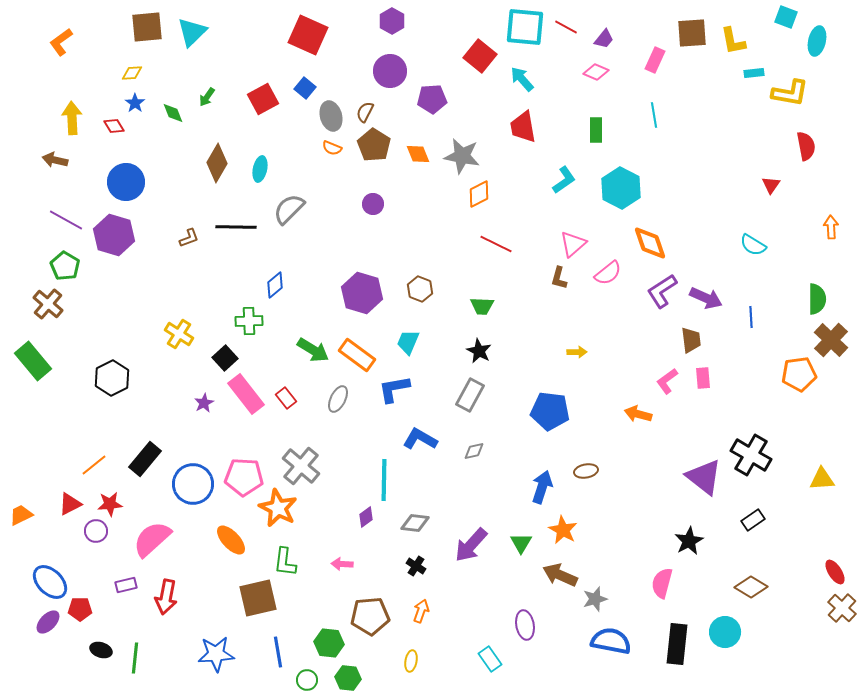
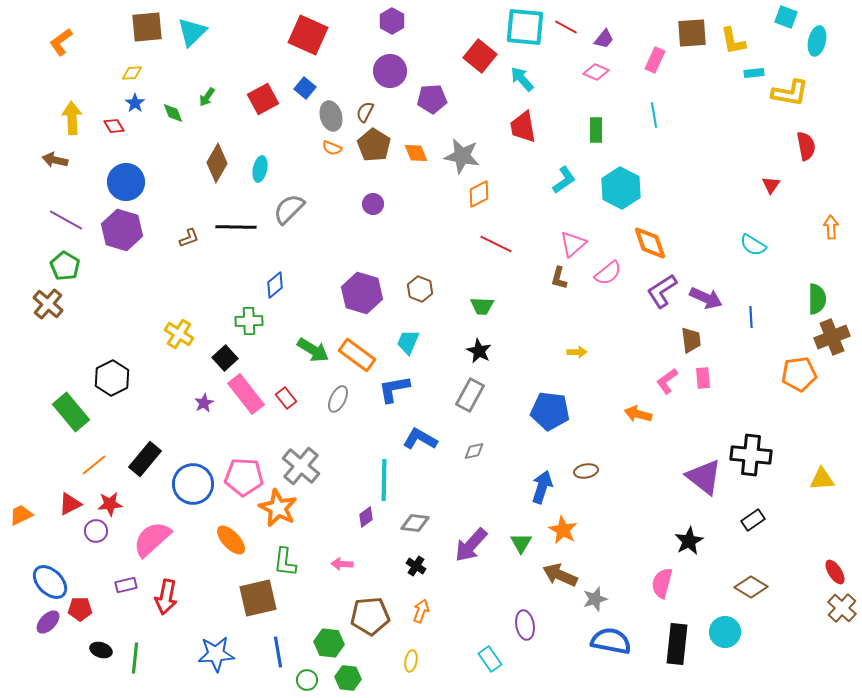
orange diamond at (418, 154): moved 2 px left, 1 px up
purple hexagon at (114, 235): moved 8 px right, 5 px up
brown cross at (831, 340): moved 1 px right, 3 px up; rotated 24 degrees clockwise
green rectangle at (33, 361): moved 38 px right, 51 px down
black cross at (751, 455): rotated 24 degrees counterclockwise
